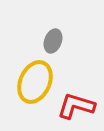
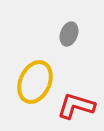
gray ellipse: moved 16 px right, 7 px up
